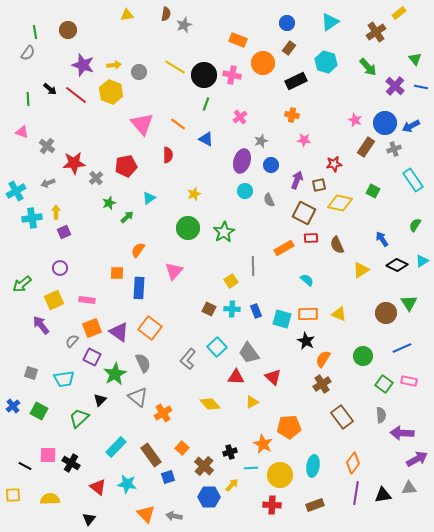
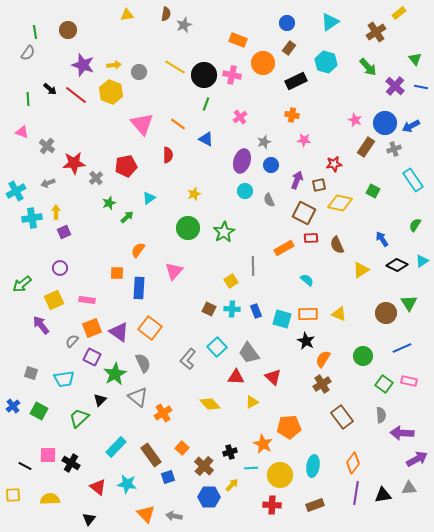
gray star at (261, 141): moved 3 px right, 1 px down
